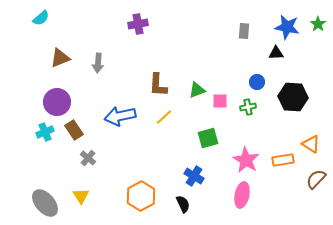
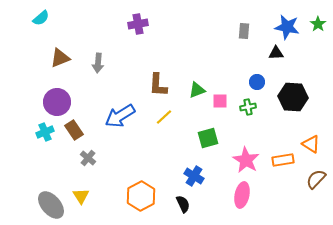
blue arrow: rotated 20 degrees counterclockwise
gray ellipse: moved 6 px right, 2 px down
